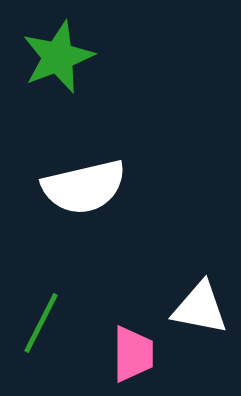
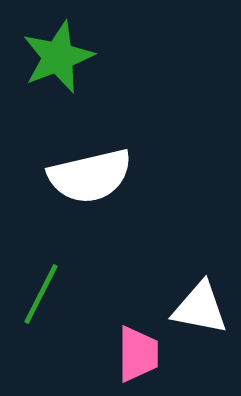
white semicircle: moved 6 px right, 11 px up
green line: moved 29 px up
pink trapezoid: moved 5 px right
